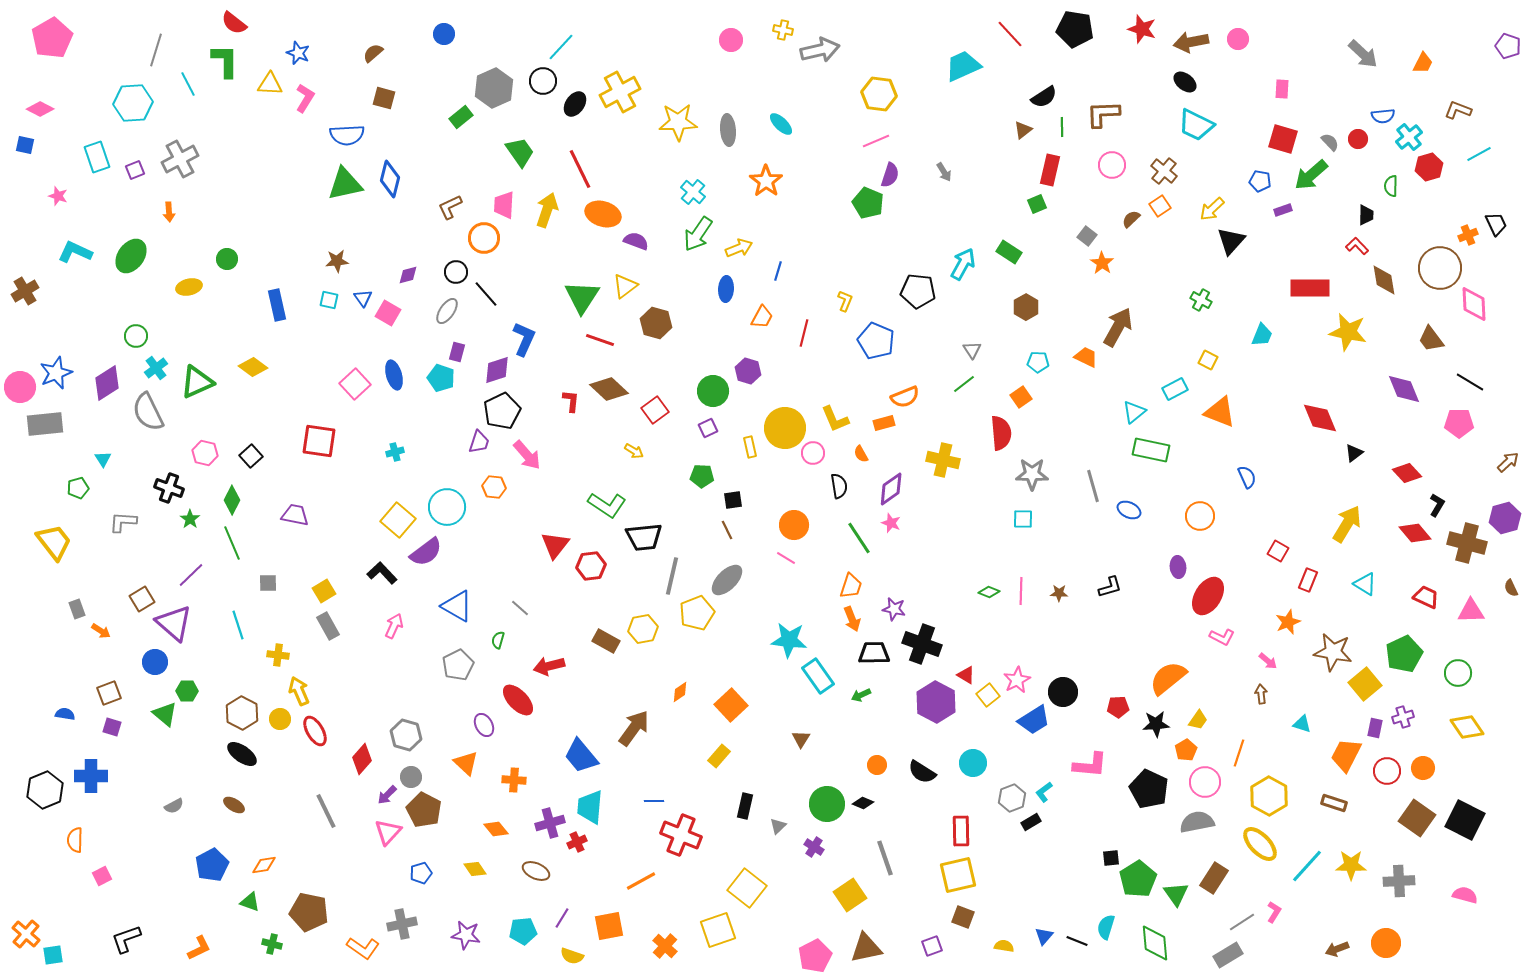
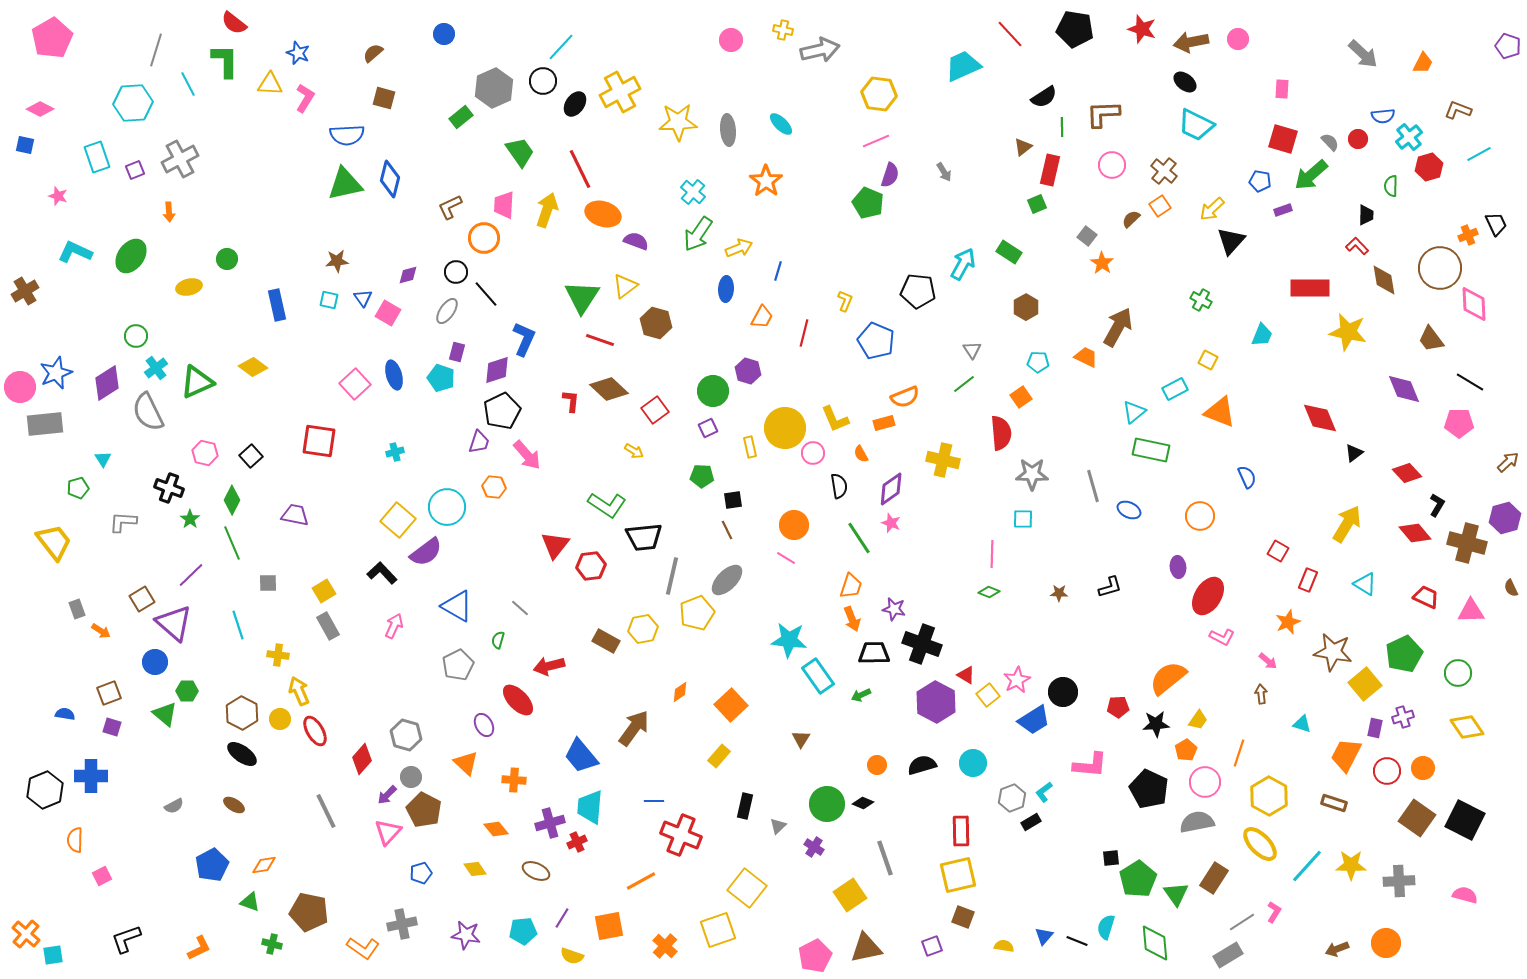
brown triangle at (1023, 130): moved 17 px down
pink line at (1021, 591): moved 29 px left, 37 px up
black semicircle at (922, 772): moved 7 px up; rotated 132 degrees clockwise
